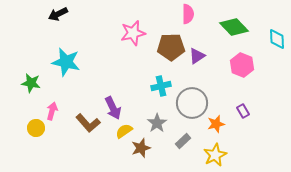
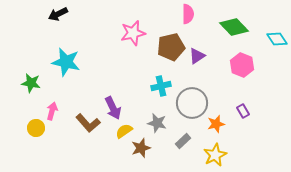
cyan diamond: rotated 30 degrees counterclockwise
brown pentagon: rotated 12 degrees counterclockwise
gray star: rotated 24 degrees counterclockwise
